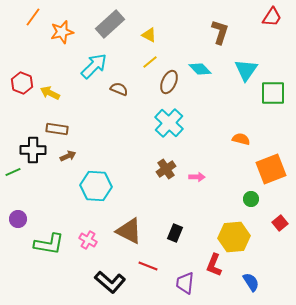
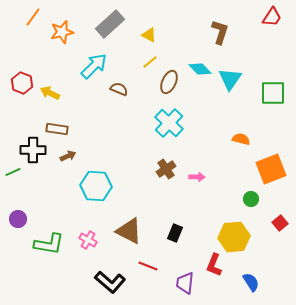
cyan triangle: moved 16 px left, 9 px down
